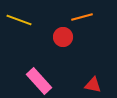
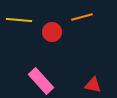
yellow line: rotated 15 degrees counterclockwise
red circle: moved 11 px left, 5 px up
pink rectangle: moved 2 px right
